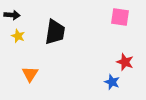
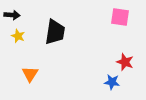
blue star: rotated 14 degrees counterclockwise
